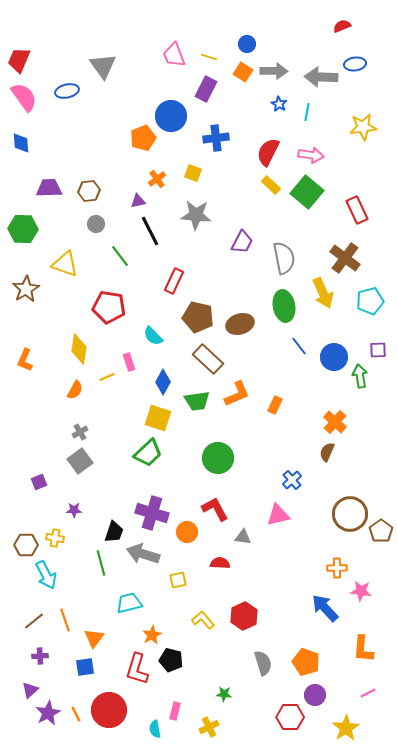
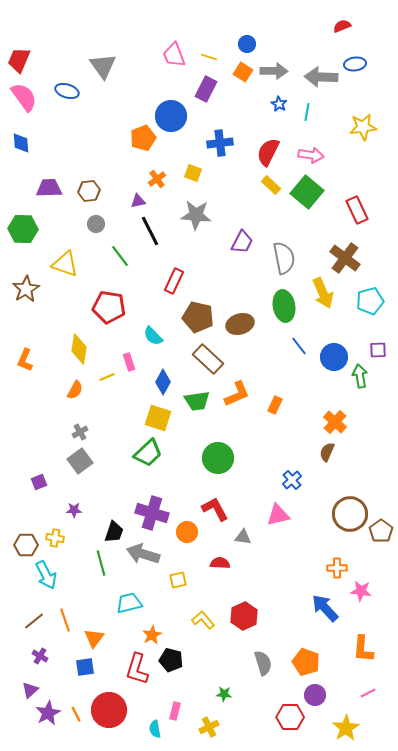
blue ellipse at (67, 91): rotated 30 degrees clockwise
blue cross at (216, 138): moved 4 px right, 5 px down
purple cross at (40, 656): rotated 35 degrees clockwise
